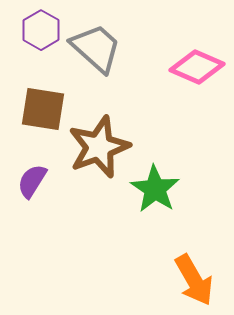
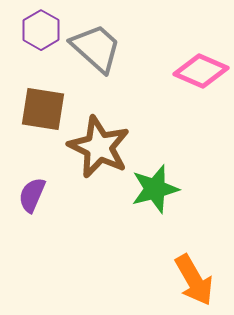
pink diamond: moved 4 px right, 4 px down
brown star: rotated 26 degrees counterclockwise
purple semicircle: moved 14 px down; rotated 9 degrees counterclockwise
green star: rotated 24 degrees clockwise
